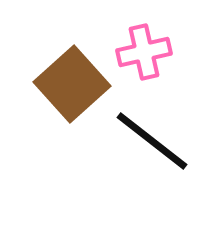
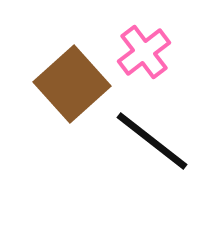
pink cross: rotated 24 degrees counterclockwise
